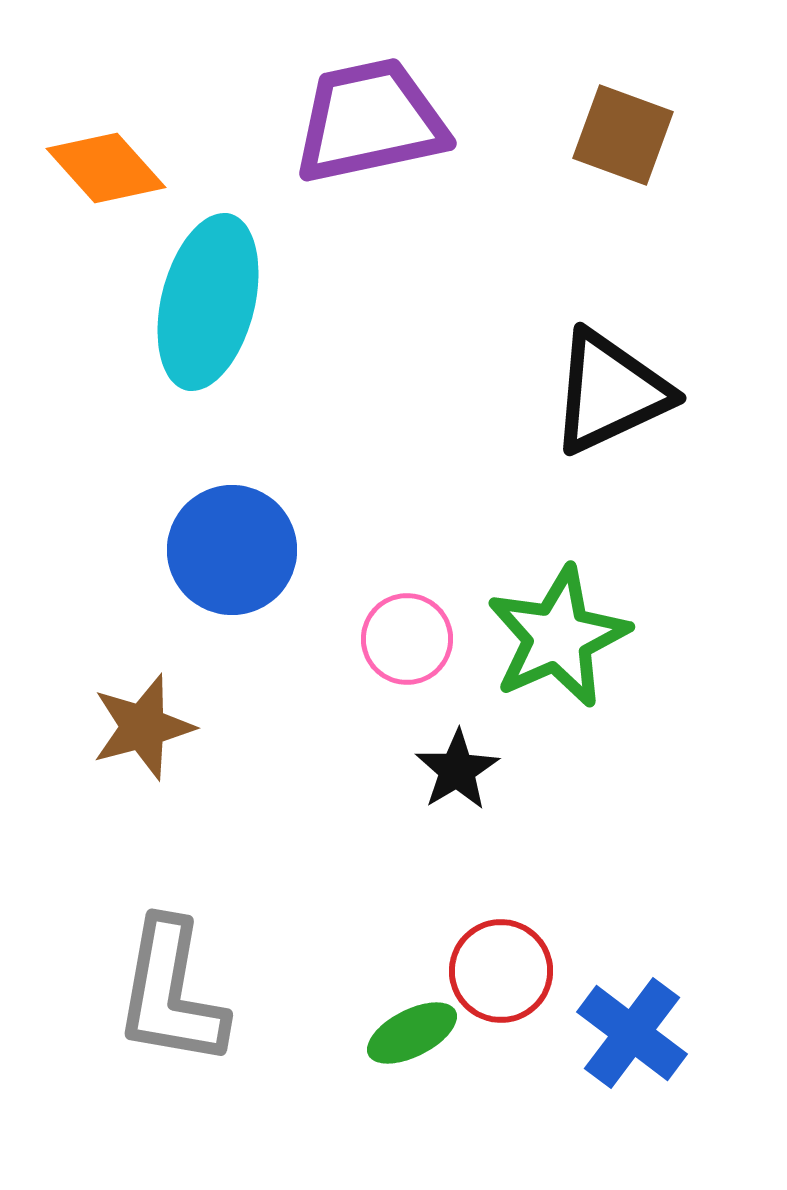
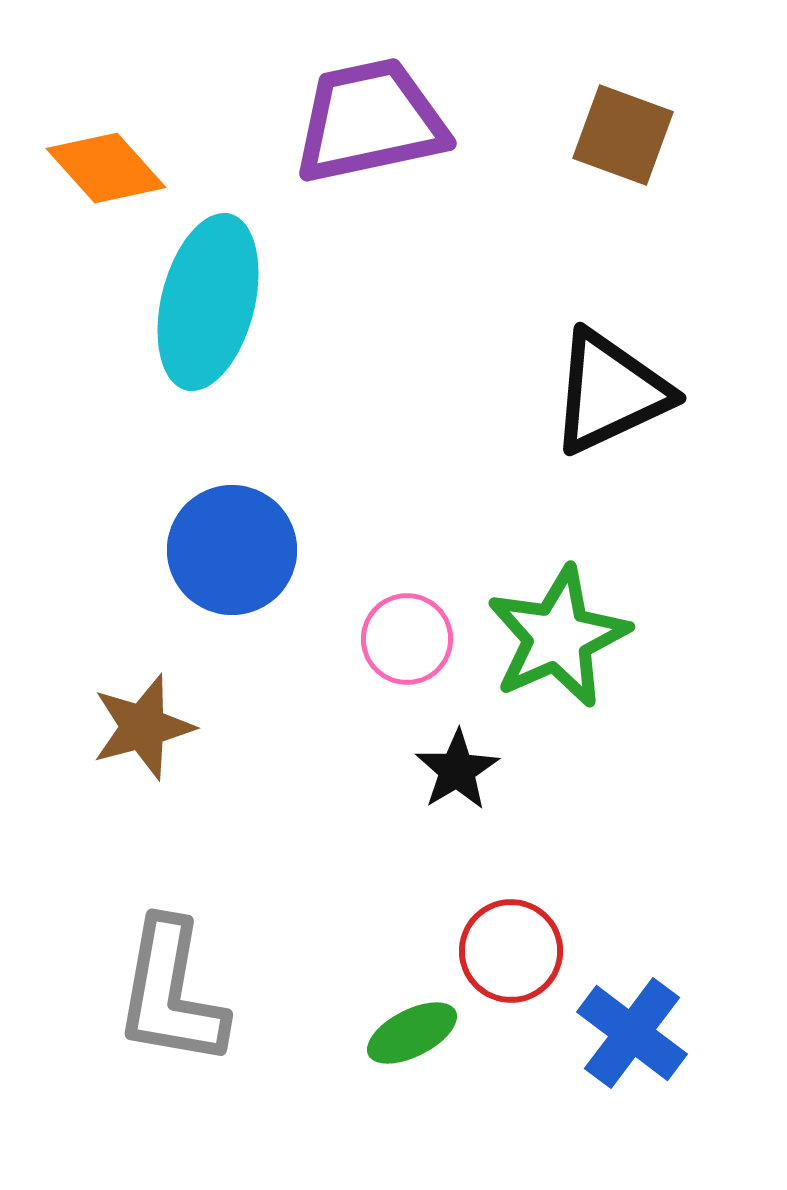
red circle: moved 10 px right, 20 px up
